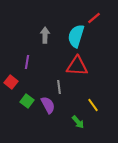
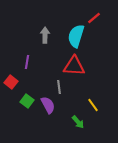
red triangle: moved 3 px left
